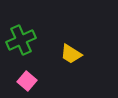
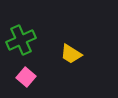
pink square: moved 1 px left, 4 px up
